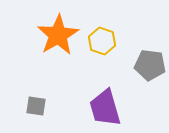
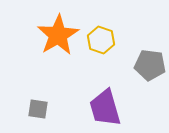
yellow hexagon: moved 1 px left, 1 px up
gray square: moved 2 px right, 3 px down
